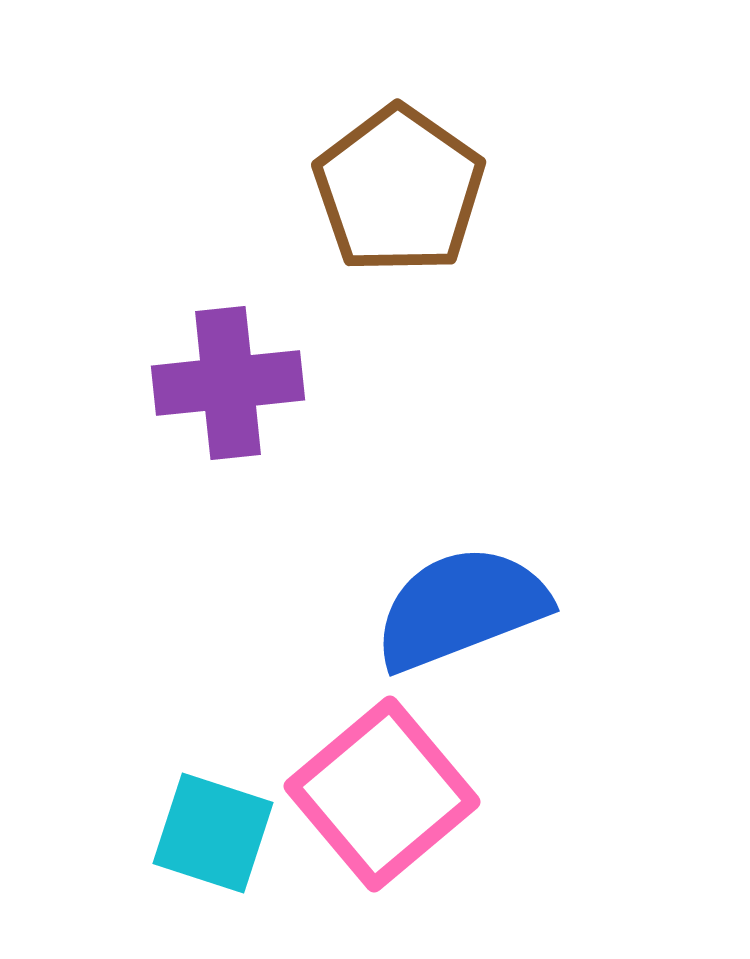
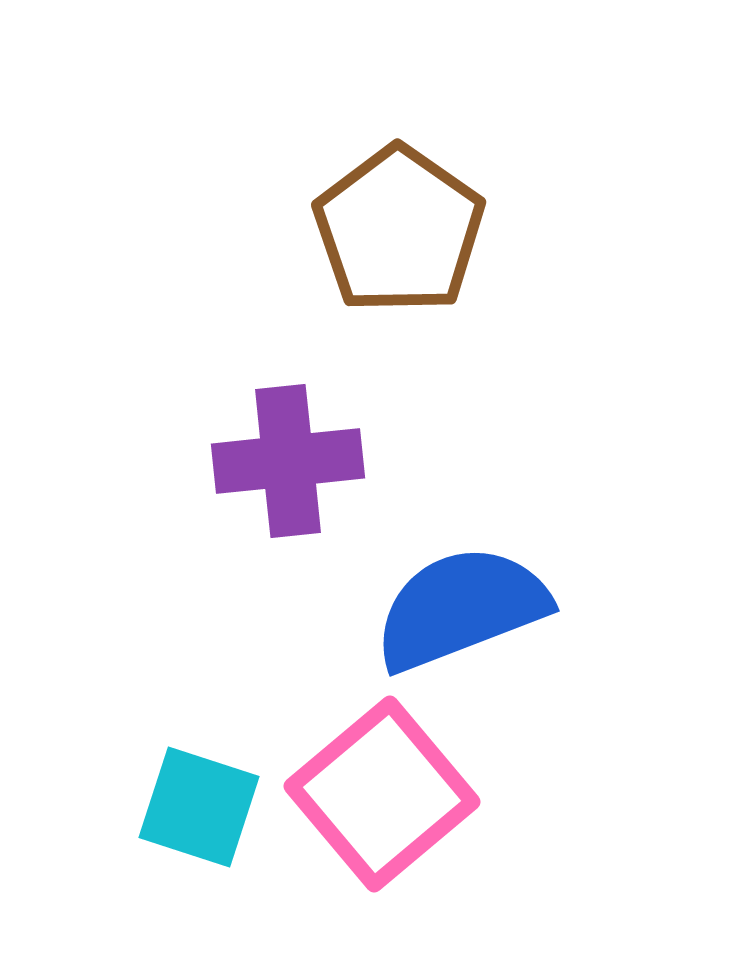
brown pentagon: moved 40 px down
purple cross: moved 60 px right, 78 px down
cyan square: moved 14 px left, 26 px up
